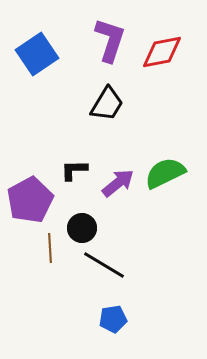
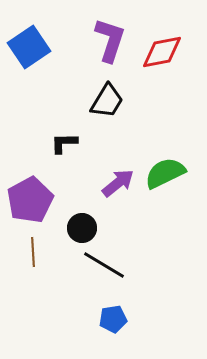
blue square: moved 8 px left, 7 px up
black trapezoid: moved 3 px up
black L-shape: moved 10 px left, 27 px up
brown line: moved 17 px left, 4 px down
